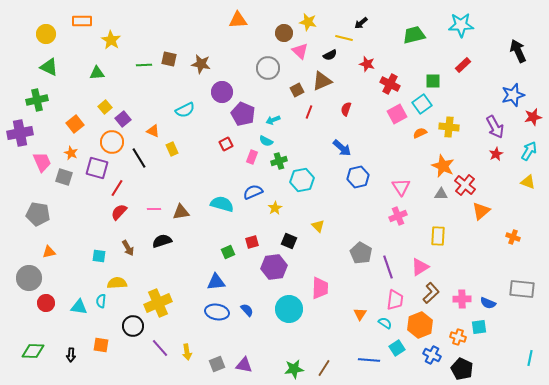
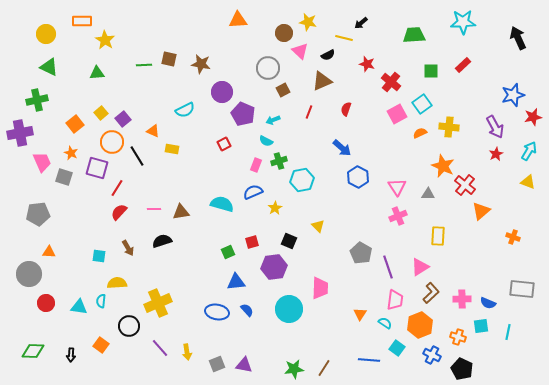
cyan star at (461, 25): moved 2 px right, 3 px up
green trapezoid at (414, 35): rotated 10 degrees clockwise
yellow star at (111, 40): moved 6 px left
black arrow at (518, 51): moved 13 px up
black semicircle at (330, 55): moved 2 px left
green square at (433, 81): moved 2 px left, 10 px up
red cross at (390, 84): moved 1 px right, 2 px up; rotated 12 degrees clockwise
brown square at (297, 90): moved 14 px left
yellow square at (105, 107): moved 4 px left, 6 px down
red square at (226, 144): moved 2 px left
yellow rectangle at (172, 149): rotated 56 degrees counterclockwise
pink rectangle at (252, 157): moved 4 px right, 8 px down
black line at (139, 158): moved 2 px left, 2 px up
blue hexagon at (358, 177): rotated 20 degrees counterclockwise
pink triangle at (401, 187): moved 4 px left
gray triangle at (441, 194): moved 13 px left
gray pentagon at (38, 214): rotated 15 degrees counterclockwise
orange triangle at (49, 252): rotated 16 degrees clockwise
gray circle at (29, 278): moved 4 px up
blue triangle at (216, 282): moved 20 px right
black circle at (133, 326): moved 4 px left
cyan square at (479, 327): moved 2 px right, 1 px up
orange square at (101, 345): rotated 28 degrees clockwise
cyan square at (397, 348): rotated 21 degrees counterclockwise
cyan line at (530, 358): moved 22 px left, 26 px up
